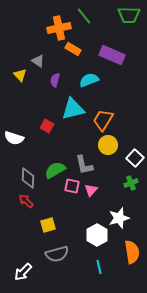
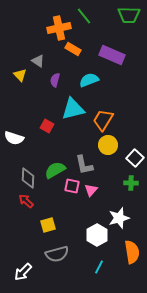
green cross: rotated 24 degrees clockwise
cyan line: rotated 40 degrees clockwise
